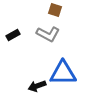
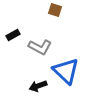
gray L-shape: moved 8 px left, 13 px down
blue triangle: moved 3 px right, 2 px up; rotated 44 degrees clockwise
black arrow: moved 1 px right
